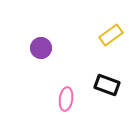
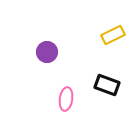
yellow rectangle: moved 2 px right; rotated 10 degrees clockwise
purple circle: moved 6 px right, 4 px down
